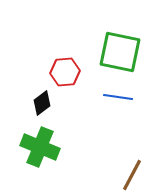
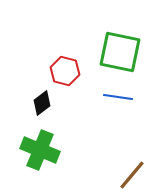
red hexagon: moved 1 px up; rotated 20 degrees clockwise
green cross: moved 3 px down
brown line: rotated 12 degrees clockwise
